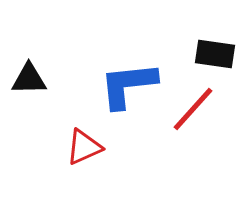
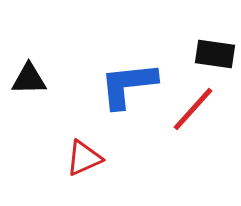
red triangle: moved 11 px down
